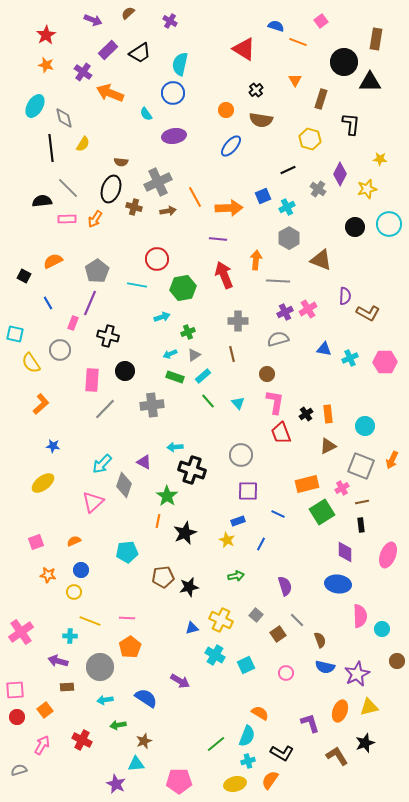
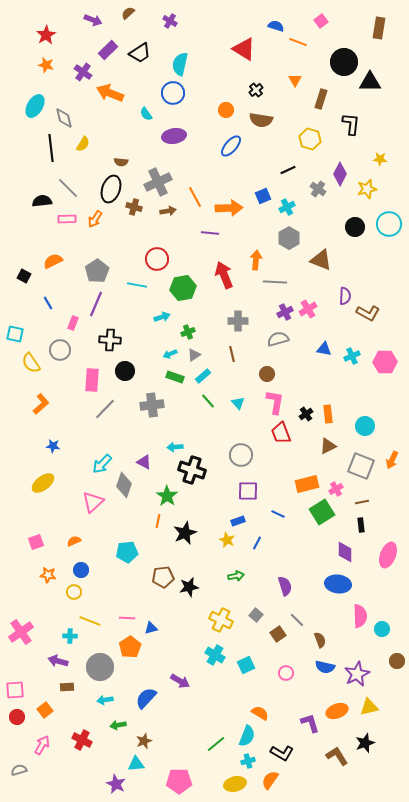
brown rectangle at (376, 39): moved 3 px right, 11 px up
purple line at (218, 239): moved 8 px left, 6 px up
gray line at (278, 281): moved 3 px left, 1 px down
purple line at (90, 303): moved 6 px right, 1 px down
black cross at (108, 336): moved 2 px right, 4 px down; rotated 10 degrees counterclockwise
cyan cross at (350, 358): moved 2 px right, 2 px up
pink cross at (342, 488): moved 6 px left, 1 px down
blue line at (261, 544): moved 4 px left, 1 px up
blue triangle at (192, 628): moved 41 px left
blue semicircle at (146, 698): rotated 80 degrees counterclockwise
orange ellipse at (340, 711): moved 3 px left; rotated 50 degrees clockwise
